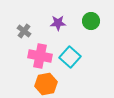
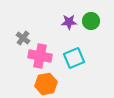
purple star: moved 11 px right, 1 px up
gray cross: moved 1 px left, 7 px down
cyan square: moved 4 px right, 1 px down; rotated 25 degrees clockwise
